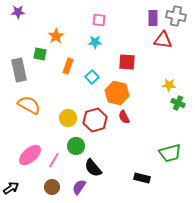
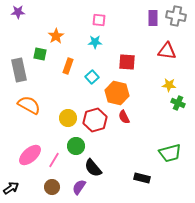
red triangle: moved 4 px right, 11 px down
